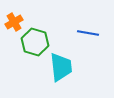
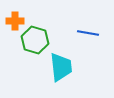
orange cross: moved 1 px right, 1 px up; rotated 30 degrees clockwise
green hexagon: moved 2 px up
